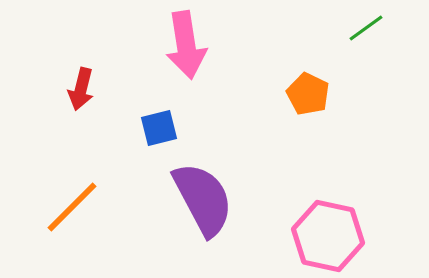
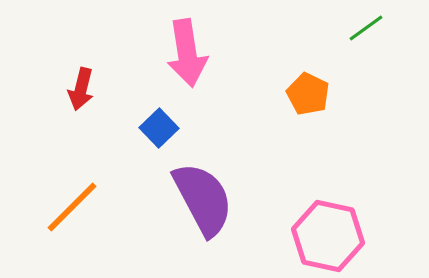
pink arrow: moved 1 px right, 8 px down
blue square: rotated 30 degrees counterclockwise
